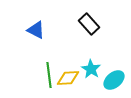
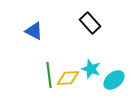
black rectangle: moved 1 px right, 1 px up
blue triangle: moved 2 px left, 1 px down
cyan star: rotated 12 degrees counterclockwise
